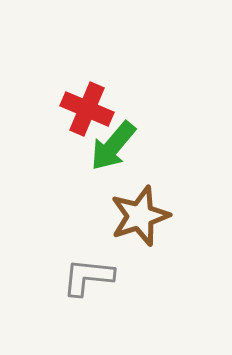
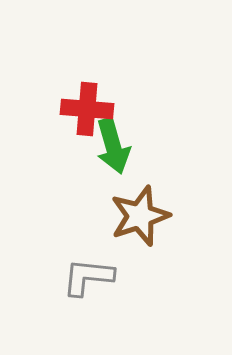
red cross: rotated 18 degrees counterclockwise
green arrow: rotated 56 degrees counterclockwise
